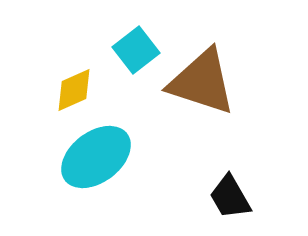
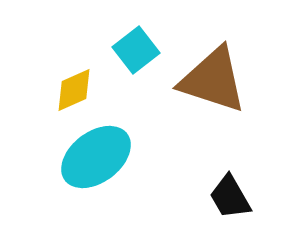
brown triangle: moved 11 px right, 2 px up
